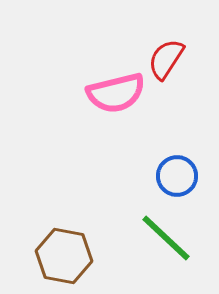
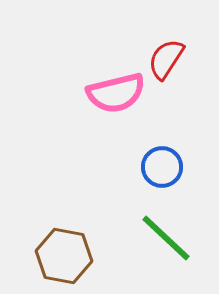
blue circle: moved 15 px left, 9 px up
